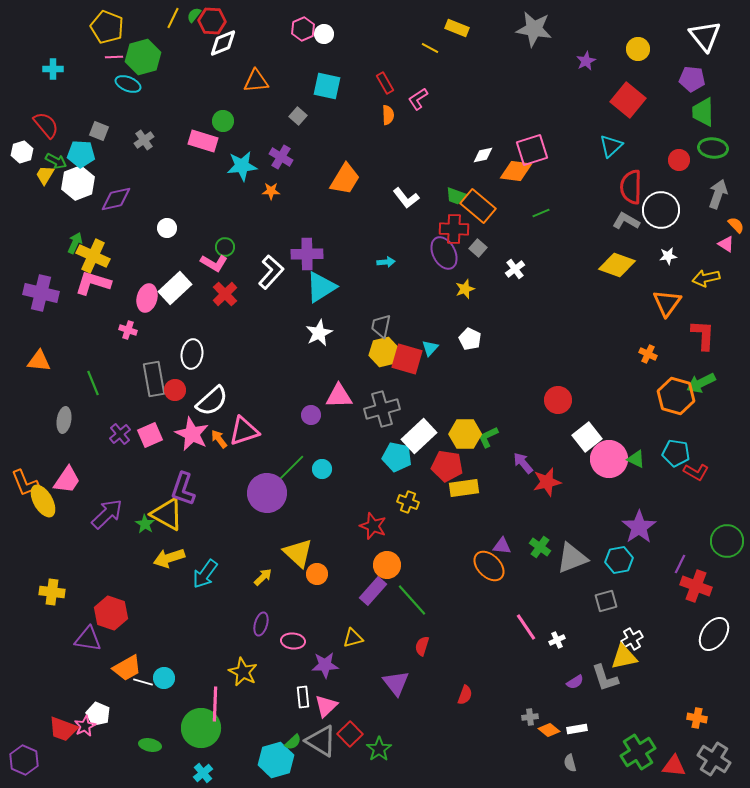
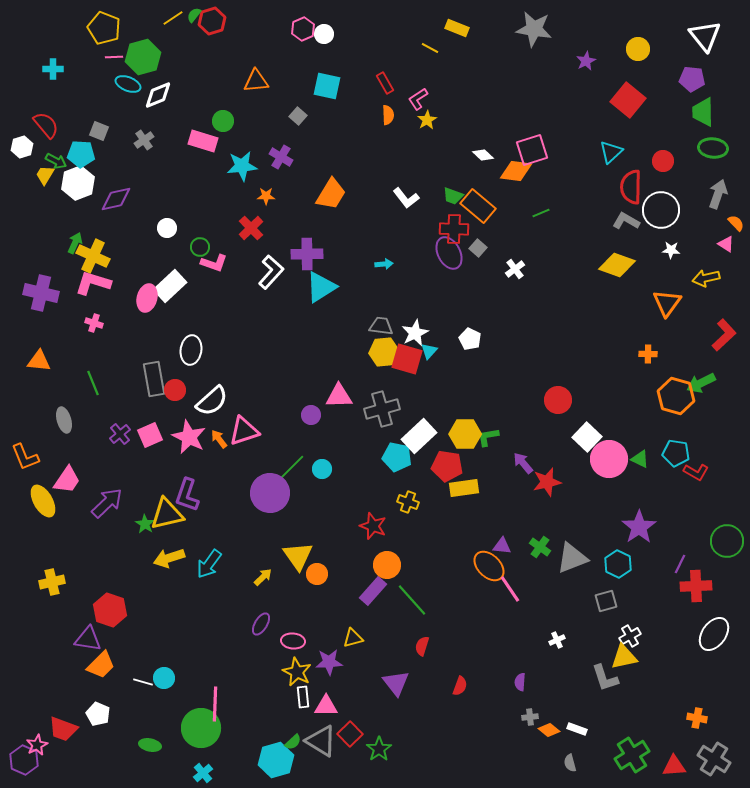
yellow line at (173, 18): rotated 30 degrees clockwise
red hexagon at (212, 21): rotated 20 degrees counterclockwise
yellow pentagon at (107, 27): moved 3 px left, 1 px down
white diamond at (223, 43): moved 65 px left, 52 px down
cyan triangle at (611, 146): moved 6 px down
white hexagon at (22, 152): moved 5 px up
white diamond at (483, 155): rotated 55 degrees clockwise
red circle at (679, 160): moved 16 px left, 1 px down
orange trapezoid at (345, 179): moved 14 px left, 15 px down
orange star at (271, 191): moved 5 px left, 5 px down
green trapezoid at (456, 196): moved 3 px left
orange semicircle at (736, 225): moved 2 px up
green circle at (225, 247): moved 25 px left
purple ellipse at (444, 253): moved 5 px right
white star at (668, 256): moved 3 px right, 6 px up; rotated 12 degrees clockwise
cyan arrow at (386, 262): moved 2 px left, 2 px down
pink L-shape at (214, 263): rotated 12 degrees counterclockwise
white rectangle at (175, 288): moved 5 px left, 2 px up
yellow star at (465, 289): moved 38 px left, 169 px up; rotated 12 degrees counterclockwise
red cross at (225, 294): moved 26 px right, 66 px up
gray trapezoid at (381, 326): rotated 85 degrees clockwise
pink cross at (128, 330): moved 34 px left, 7 px up
white star at (319, 333): moved 96 px right
red L-shape at (703, 335): moved 21 px right; rotated 44 degrees clockwise
cyan triangle at (430, 348): moved 1 px left, 3 px down
yellow hexagon at (384, 352): rotated 8 degrees clockwise
white ellipse at (192, 354): moved 1 px left, 4 px up
orange cross at (648, 354): rotated 24 degrees counterclockwise
gray ellipse at (64, 420): rotated 25 degrees counterclockwise
pink star at (192, 434): moved 3 px left, 3 px down
green L-shape at (488, 437): rotated 15 degrees clockwise
white square at (587, 437): rotated 8 degrees counterclockwise
green triangle at (636, 459): moved 4 px right
orange L-shape at (25, 483): moved 26 px up
purple L-shape at (183, 489): moved 4 px right, 6 px down
purple circle at (267, 493): moved 3 px right
purple arrow at (107, 514): moved 11 px up
yellow triangle at (167, 514): rotated 42 degrees counterclockwise
yellow triangle at (298, 553): moved 3 px down; rotated 12 degrees clockwise
cyan hexagon at (619, 560): moved 1 px left, 4 px down; rotated 24 degrees counterclockwise
cyan arrow at (205, 574): moved 4 px right, 10 px up
red cross at (696, 586): rotated 24 degrees counterclockwise
yellow cross at (52, 592): moved 10 px up; rotated 20 degrees counterclockwise
red hexagon at (111, 613): moved 1 px left, 3 px up
purple ellipse at (261, 624): rotated 15 degrees clockwise
pink line at (526, 627): moved 16 px left, 38 px up
white cross at (632, 639): moved 2 px left, 3 px up
purple star at (325, 665): moved 4 px right, 3 px up
orange trapezoid at (127, 668): moved 26 px left, 3 px up; rotated 16 degrees counterclockwise
yellow star at (243, 672): moved 54 px right
purple semicircle at (575, 682): moved 55 px left; rotated 126 degrees clockwise
red semicircle at (465, 695): moved 5 px left, 9 px up
pink triangle at (326, 706): rotated 45 degrees clockwise
pink star at (85, 726): moved 48 px left, 19 px down
white rectangle at (577, 729): rotated 30 degrees clockwise
green cross at (638, 752): moved 6 px left, 3 px down
red triangle at (674, 766): rotated 10 degrees counterclockwise
